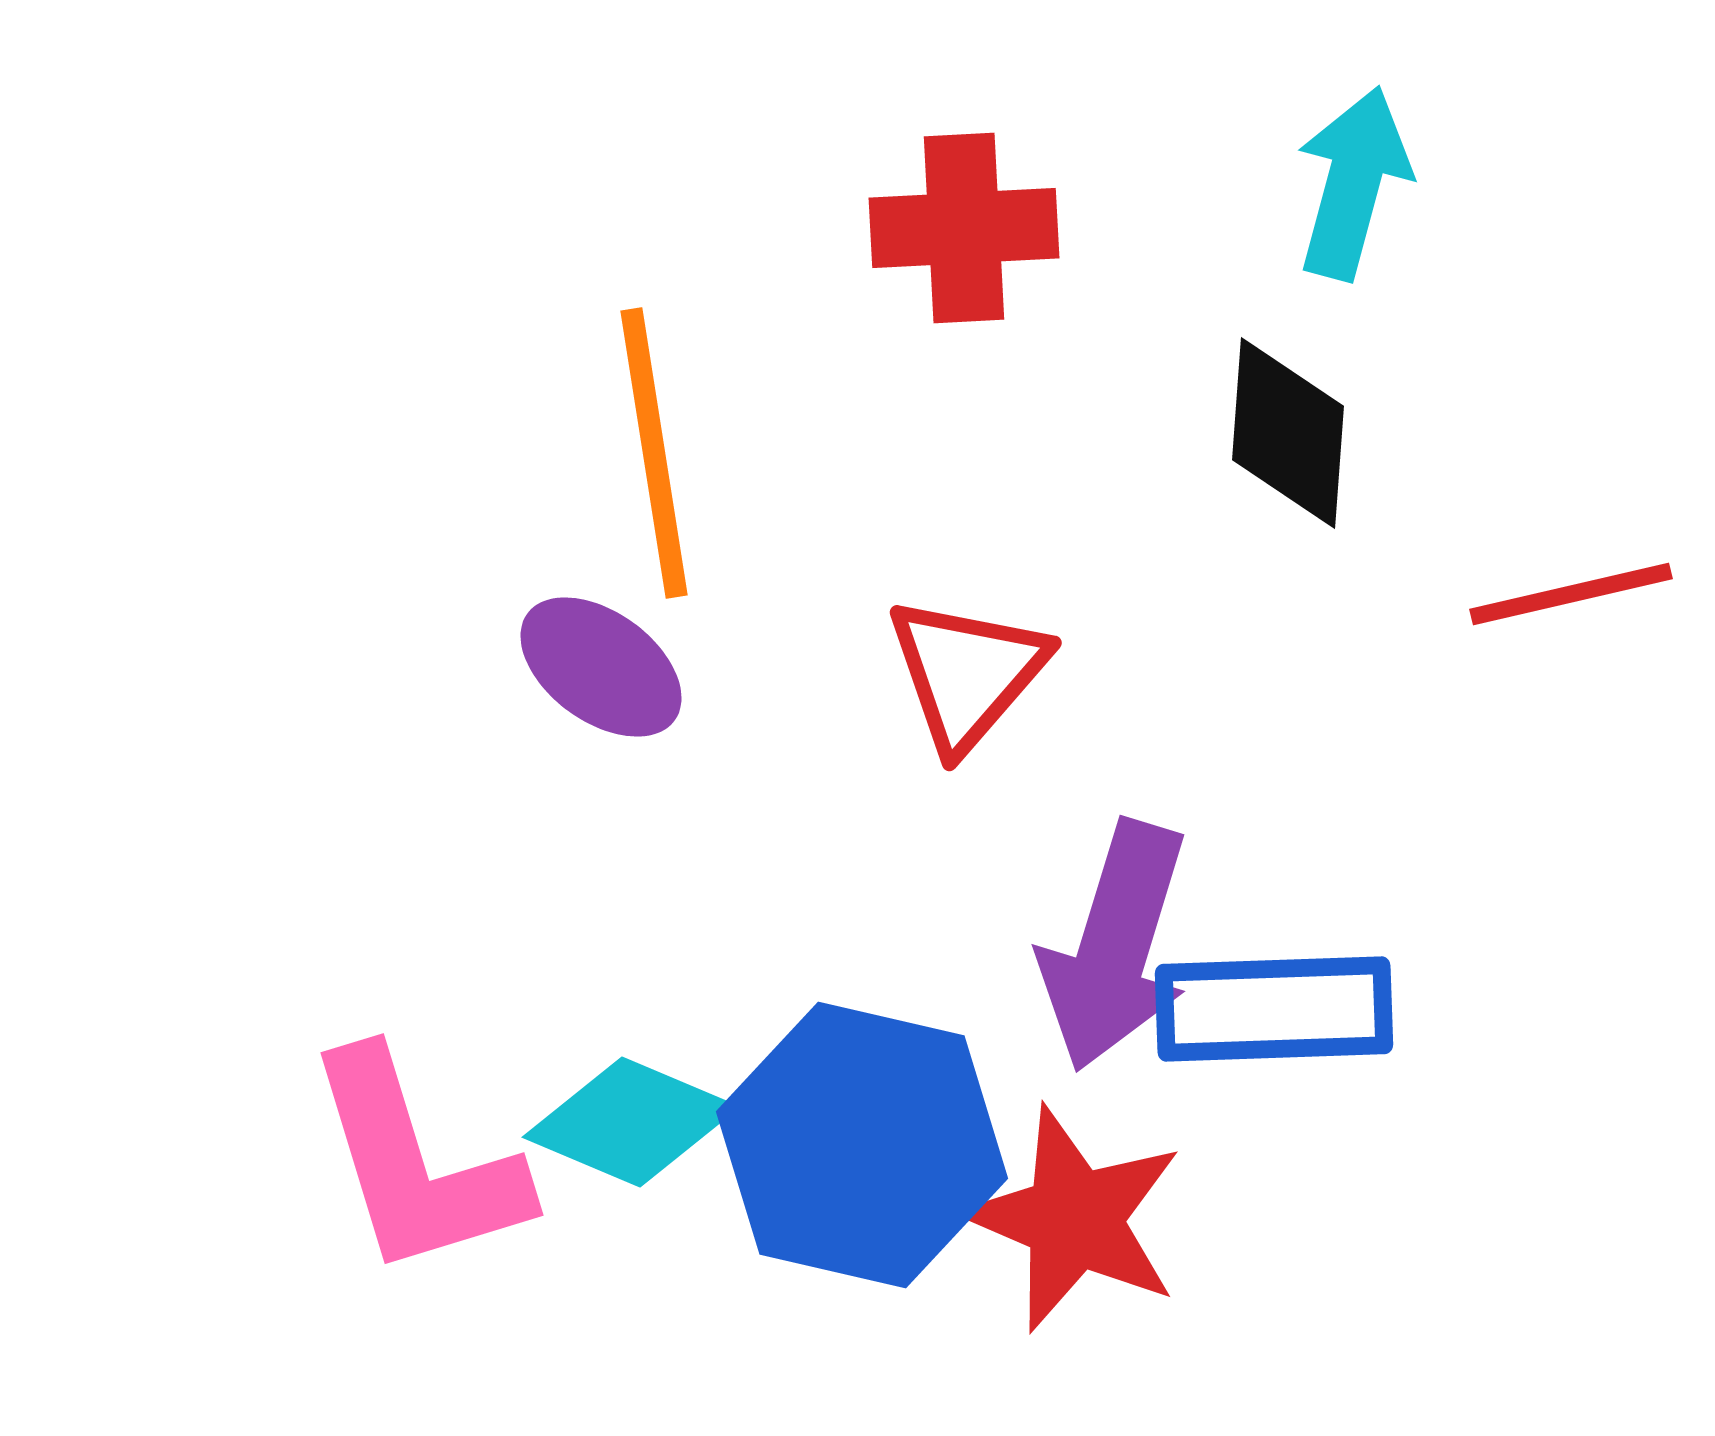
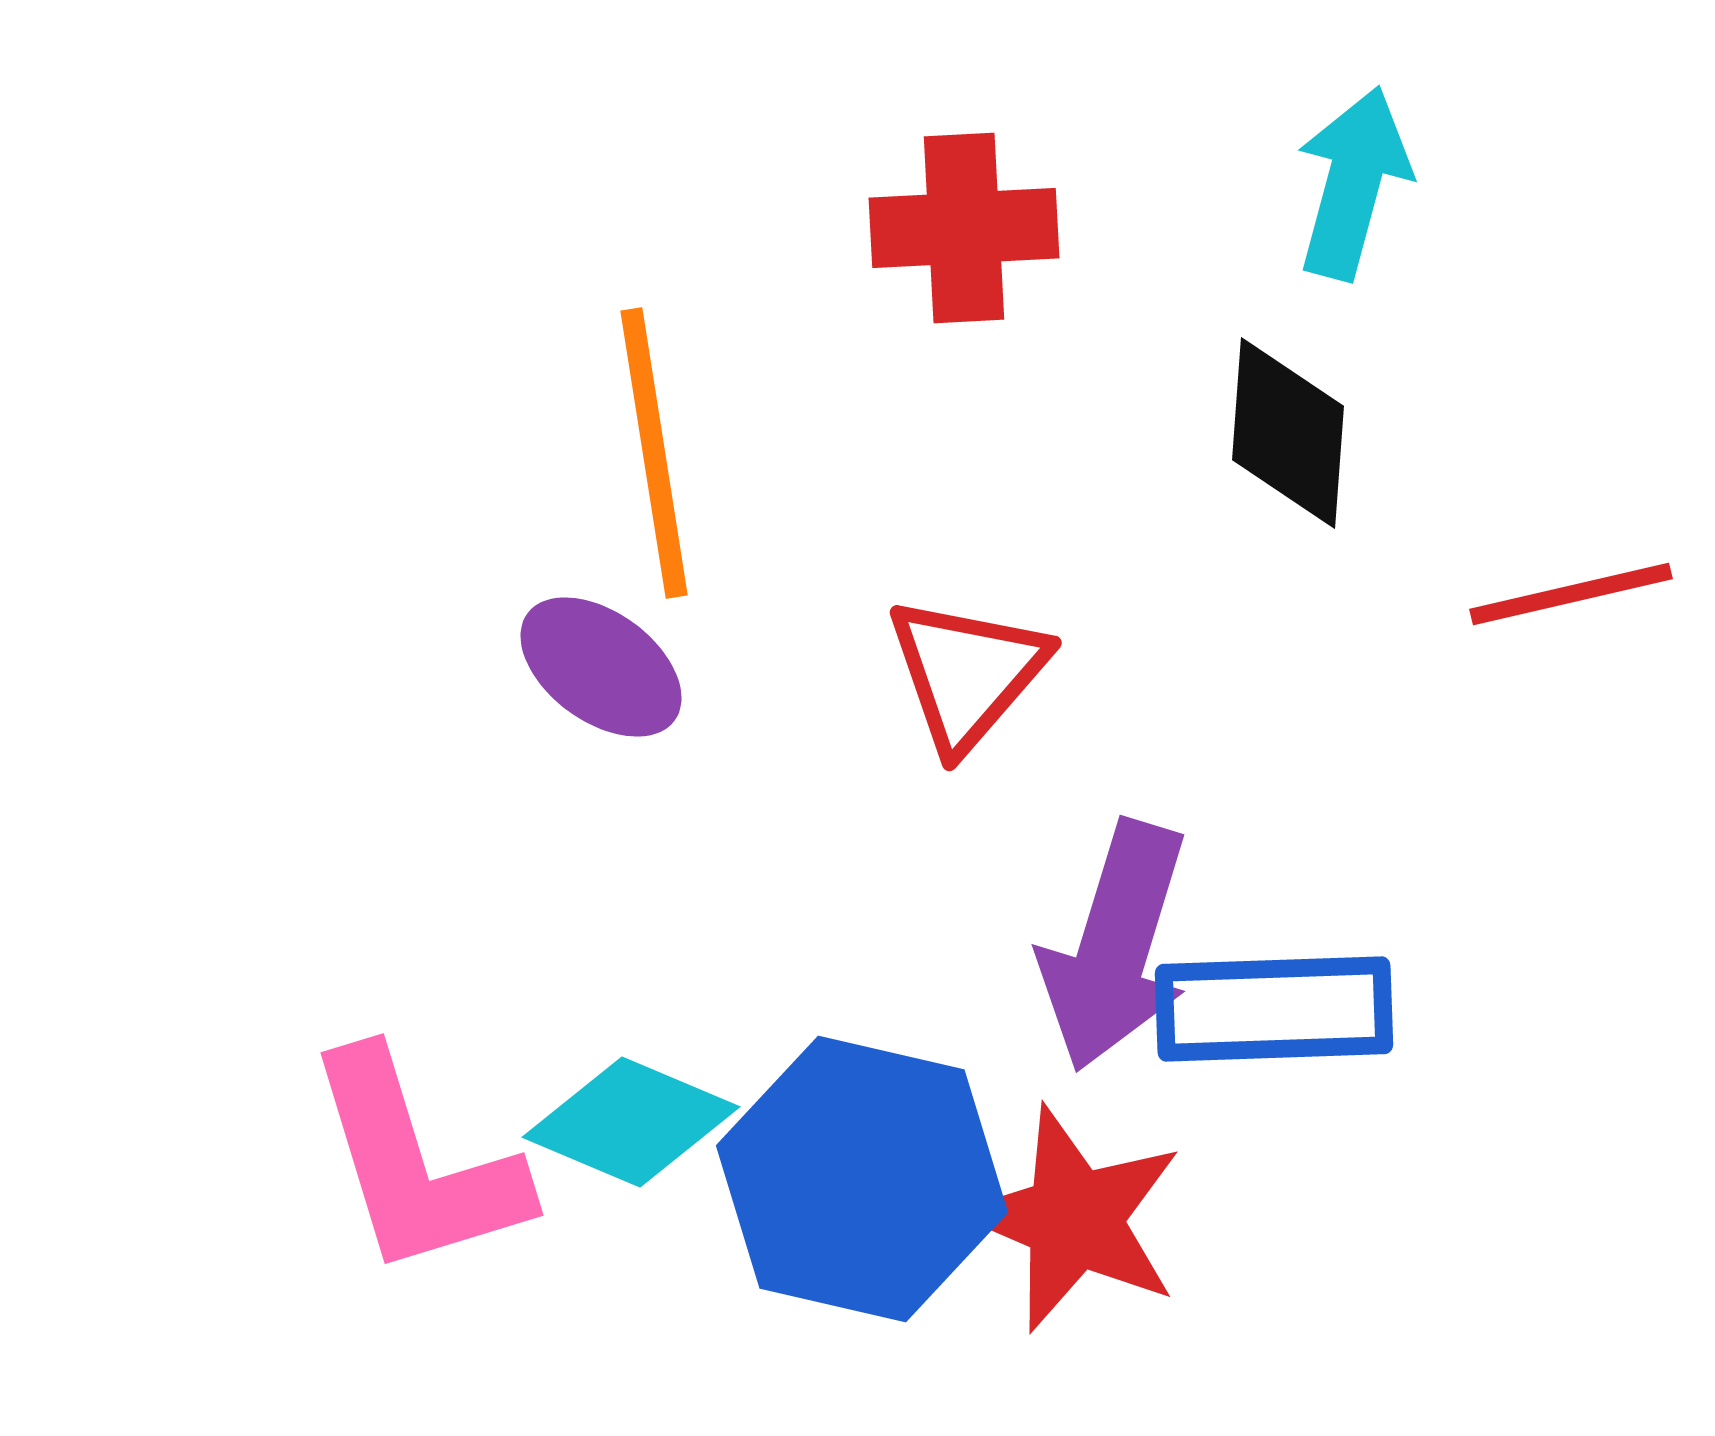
blue hexagon: moved 34 px down
